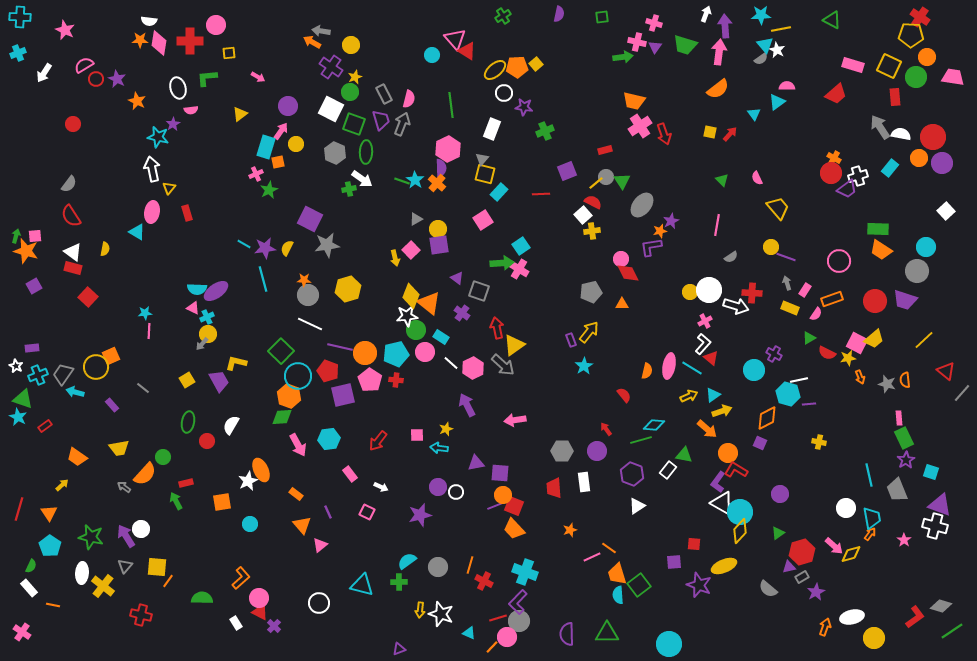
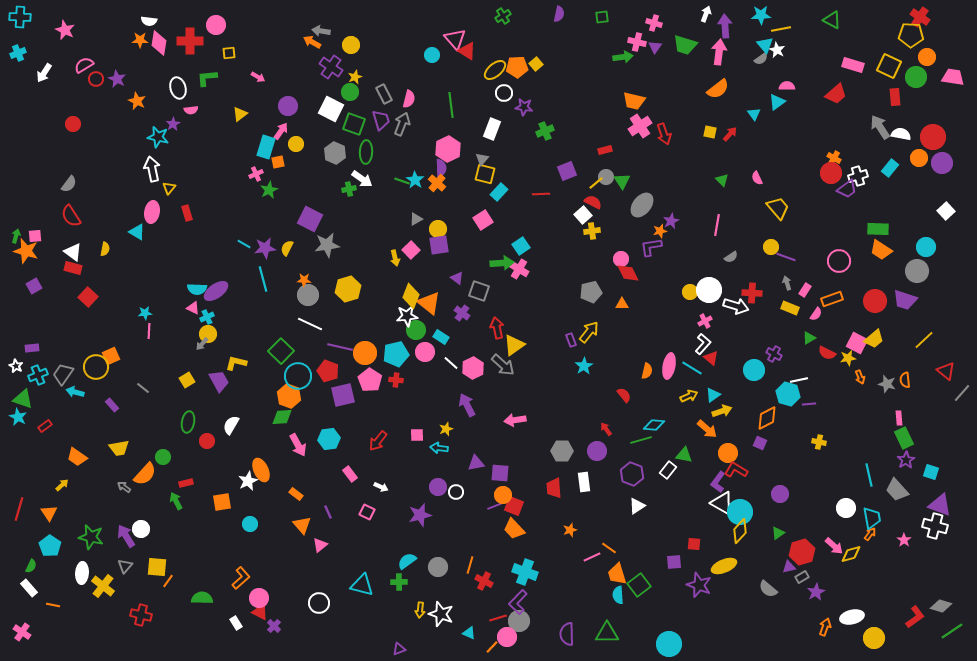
gray trapezoid at (897, 490): rotated 20 degrees counterclockwise
